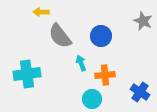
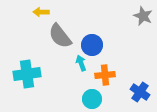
gray star: moved 5 px up
blue circle: moved 9 px left, 9 px down
